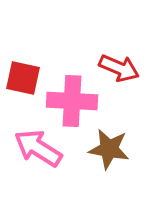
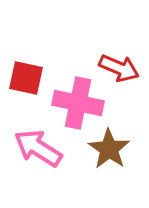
red square: moved 3 px right
pink cross: moved 6 px right, 2 px down; rotated 9 degrees clockwise
brown star: rotated 24 degrees clockwise
